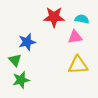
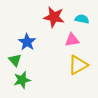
red star: rotated 10 degrees clockwise
pink triangle: moved 3 px left, 3 px down
blue star: rotated 24 degrees counterclockwise
yellow triangle: rotated 25 degrees counterclockwise
green star: moved 1 px right
